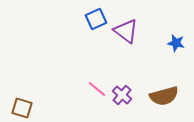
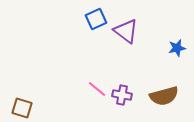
blue star: moved 1 px right, 5 px down; rotated 24 degrees counterclockwise
purple cross: rotated 30 degrees counterclockwise
